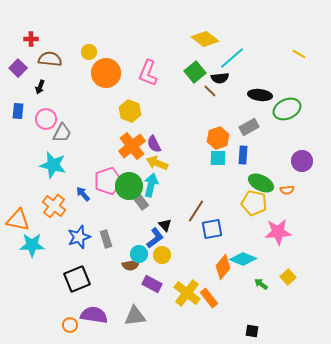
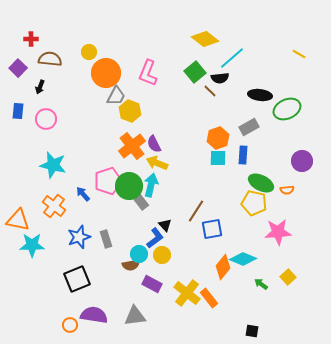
gray trapezoid at (62, 133): moved 54 px right, 37 px up
